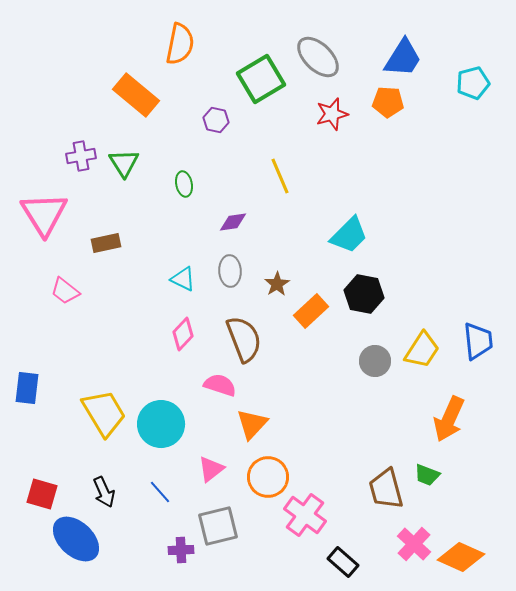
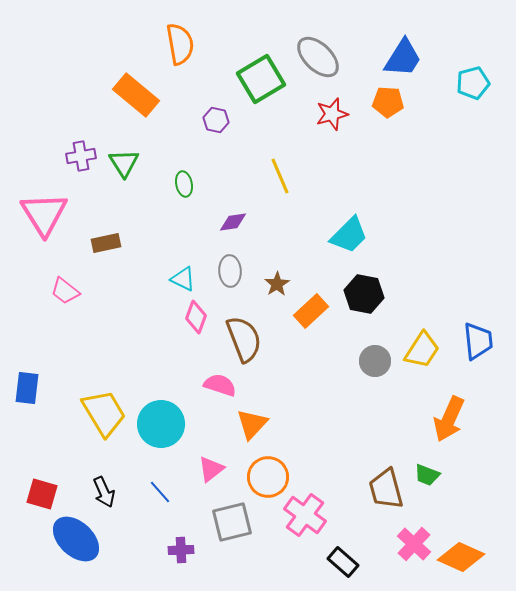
orange semicircle at (180, 44): rotated 21 degrees counterclockwise
pink diamond at (183, 334): moved 13 px right, 17 px up; rotated 24 degrees counterclockwise
gray square at (218, 526): moved 14 px right, 4 px up
